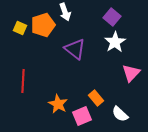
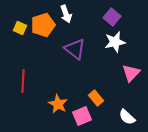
white arrow: moved 1 px right, 2 px down
white star: rotated 20 degrees clockwise
white semicircle: moved 7 px right, 3 px down
